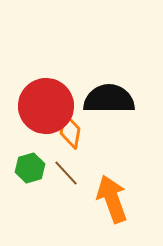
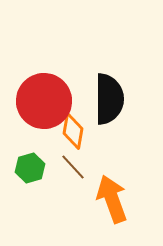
black semicircle: rotated 90 degrees clockwise
red circle: moved 2 px left, 5 px up
orange diamond: moved 3 px right
brown line: moved 7 px right, 6 px up
